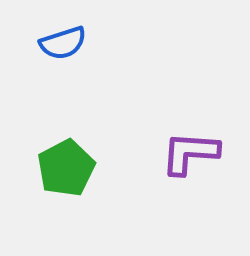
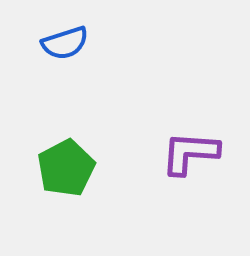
blue semicircle: moved 2 px right
